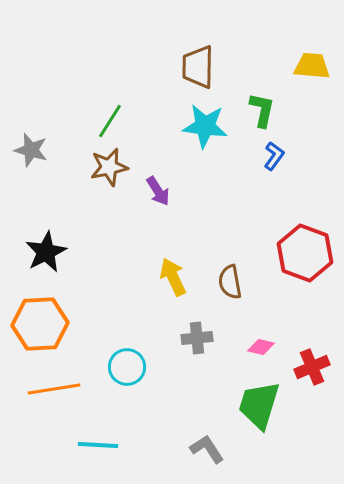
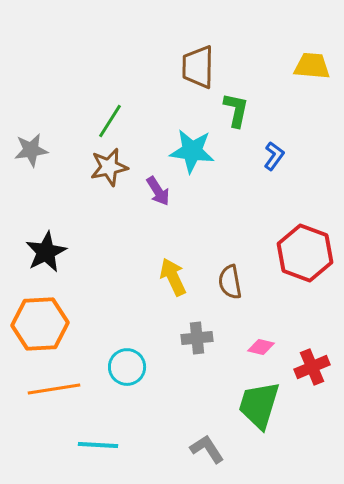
green L-shape: moved 26 px left
cyan star: moved 13 px left, 25 px down
gray star: rotated 24 degrees counterclockwise
